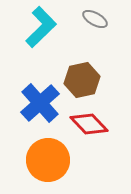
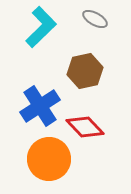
brown hexagon: moved 3 px right, 9 px up
blue cross: moved 3 px down; rotated 9 degrees clockwise
red diamond: moved 4 px left, 3 px down
orange circle: moved 1 px right, 1 px up
